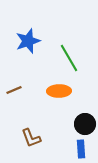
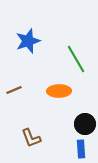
green line: moved 7 px right, 1 px down
